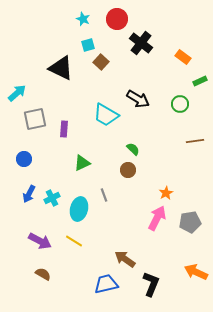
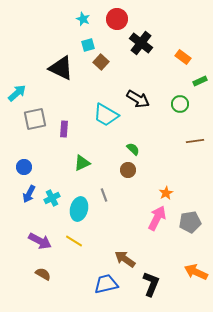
blue circle: moved 8 px down
